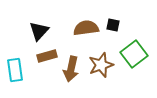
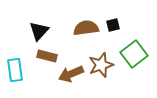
black square: rotated 24 degrees counterclockwise
brown rectangle: rotated 30 degrees clockwise
brown arrow: moved 5 px down; rotated 55 degrees clockwise
